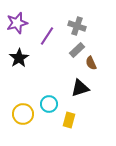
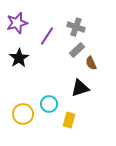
gray cross: moved 1 px left, 1 px down
